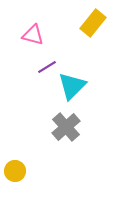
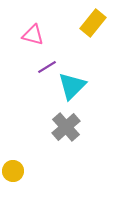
yellow circle: moved 2 px left
